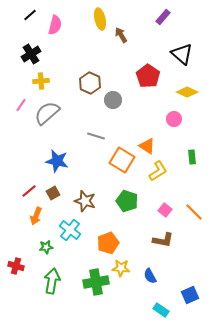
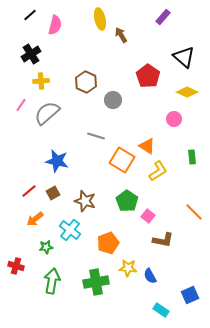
black triangle: moved 2 px right, 3 px down
brown hexagon: moved 4 px left, 1 px up
green pentagon: rotated 15 degrees clockwise
pink square: moved 17 px left, 6 px down
orange arrow: moved 1 px left, 3 px down; rotated 30 degrees clockwise
yellow star: moved 7 px right
